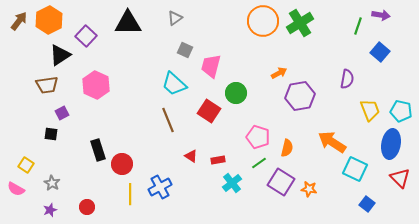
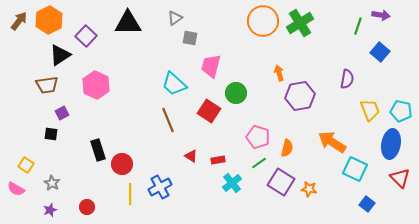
gray square at (185, 50): moved 5 px right, 12 px up; rotated 14 degrees counterclockwise
orange arrow at (279, 73): rotated 77 degrees counterclockwise
